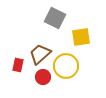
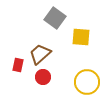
gray square: rotated 10 degrees clockwise
yellow square: rotated 12 degrees clockwise
yellow circle: moved 21 px right, 16 px down
